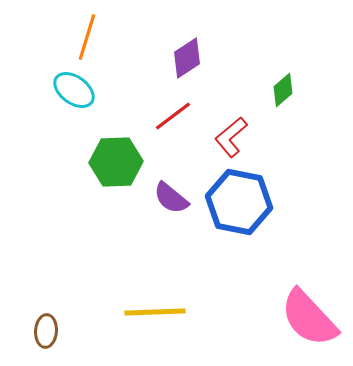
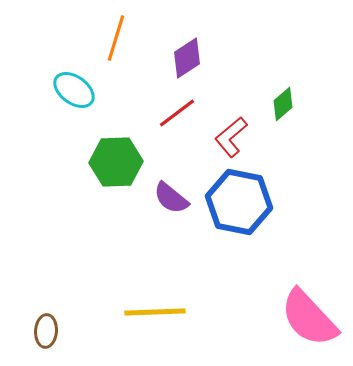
orange line: moved 29 px right, 1 px down
green diamond: moved 14 px down
red line: moved 4 px right, 3 px up
